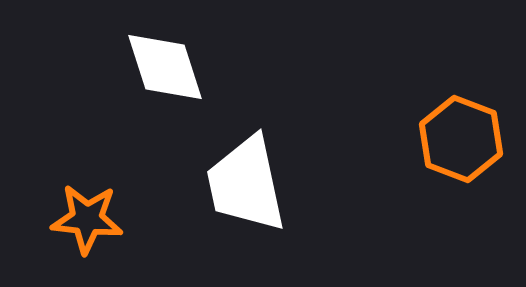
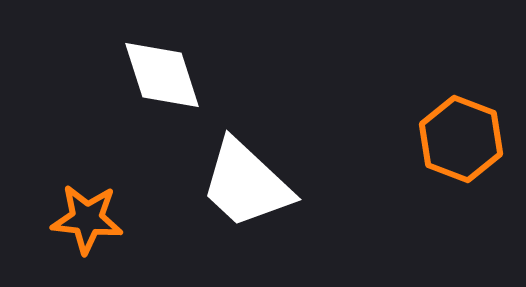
white diamond: moved 3 px left, 8 px down
white trapezoid: rotated 35 degrees counterclockwise
